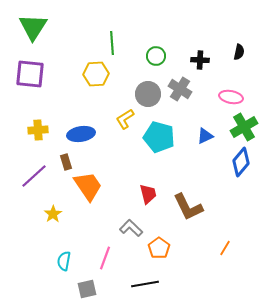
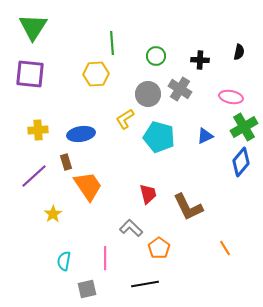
orange line: rotated 63 degrees counterclockwise
pink line: rotated 20 degrees counterclockwise
